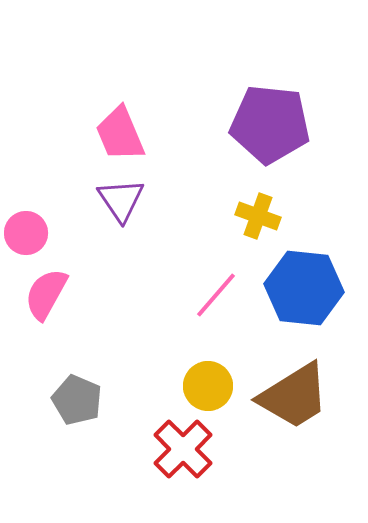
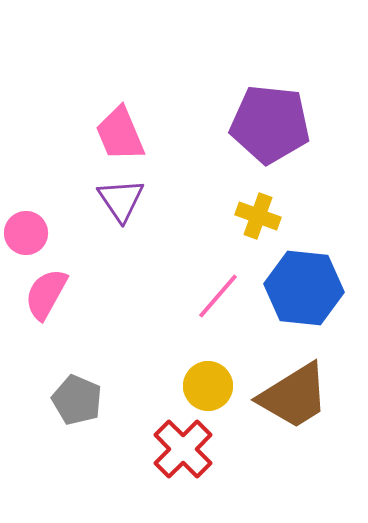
pink line: moved 2 px right, 1 px down
